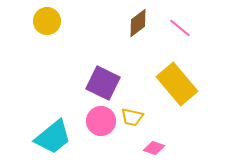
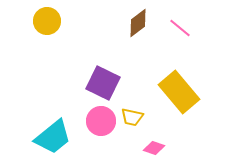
yellow rectangle: moved 2 px right, 8 px down
